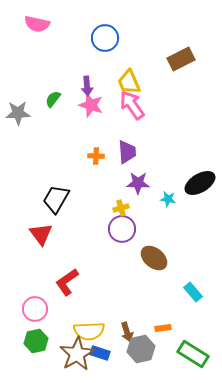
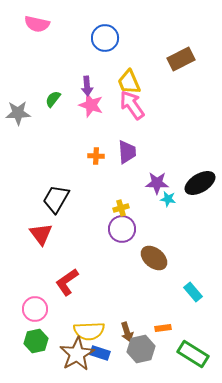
purple star: moved 19 px right
